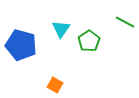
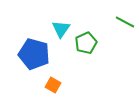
green pentagon: moved 3 px left, 2 px down; rotated 10 degrees clockwise
blue pentagon: moved 13 px right, 9 px down
orange square: moved 2 px left
